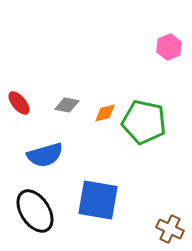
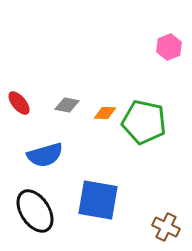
orange diamond: rotated 15 degrees clockwise
brown cross: moved 4 px left, 2 px up
